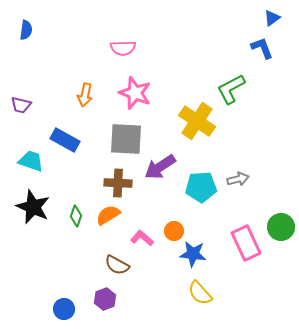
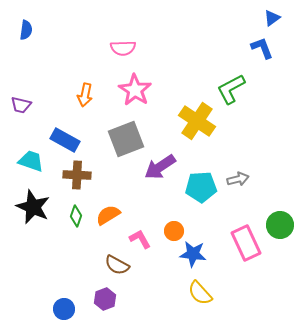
pink star: moved 3 px up; rotated 12 degrees clockwise
gray square: rotated 24 degrees counterclockwise
brown cross: moved 41 px left, 8 px up
green circle: moved 1 px left, 2 px up
pink L-shape: moved 2 px left, 1 px down; rotated 20 degrees clockwise
